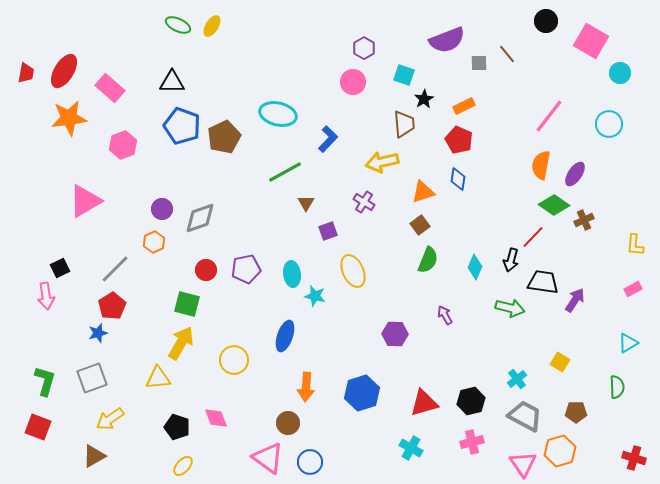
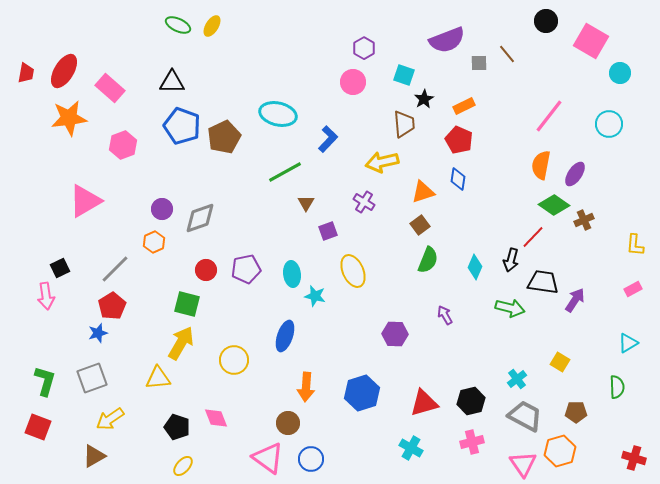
blue circle at (310, 462): moved 1 px right, 3 px up
